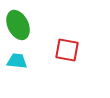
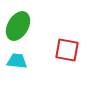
green ellipse: moved 1 px down; rotated 56 degrees clockwise
